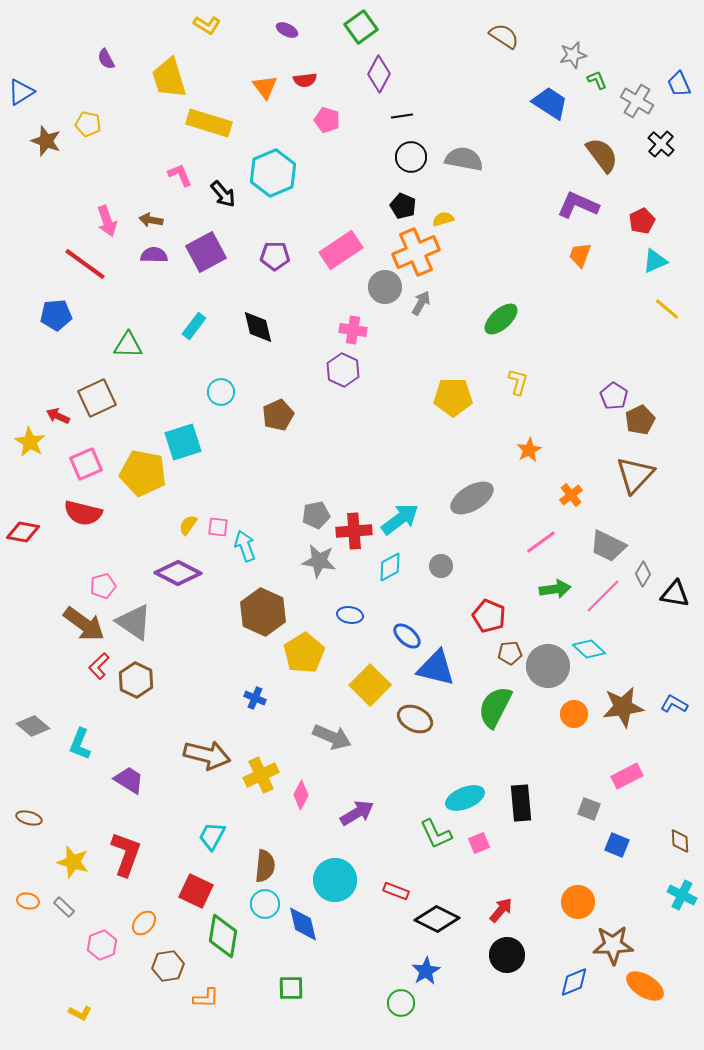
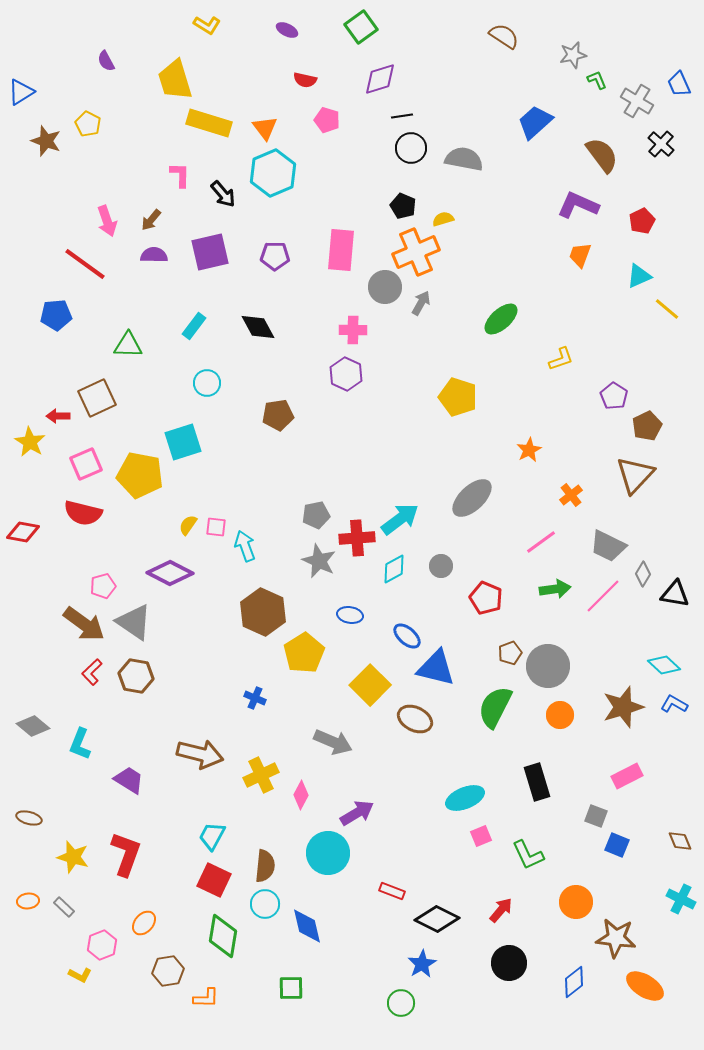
purple semicircle at (106, 59): moved 2 px down
purple diamond at (379, 74): moved 1 px right, 5 px down; rotated 45 degrees clockwise
yellow trapezoid at (169, 78): moved 6 px right, 2 px down
red semicircle at (305, 80): rotated 20 degrees clockwise
orange triangle at (265, 87): moved 41 px down
blue trapezoid at (550, 103): moved 15 px left, 19 px down; rotated 75 degrees counterclockwise
yellow pentagon at (88, 124): rotated 15 degrees clockwise
black circle at (411, 157): moved 9 px up
pink L-shape at (180, 175): rotated 24 degrees clockwise
brown arrow at (151, 220): rotated 60 degrees counterclockwise
pink rectangle at (341, 250): rotated 51 degrees counterclockwise
purple square at (206, 252): moved 4 px right; rotated 15 degrees clockwise
cyan triangle at (655, 261): moved 16 px left, 15 px down
black diamond at (258, 327): rotated 15 degrees counterclockwise
pink cross at (353, 330): rotated 8 degrees counterclockwise
purple hexagon at (343, 370): moved 3 px right, 4 px down
yellow L-shape at (518, 382): moved 43 px right, 23 px up; rotated 56 degrees clockwise
cyan circle at (221, 392): moved 14 px left, 9 px up
yellow pentagon at (453, 397): moved 5 px right; rotated 18 degrees clockwise
brown pentagon at (278, 415): rotated 16 degrees clockwise
red arrow at (58, 416): rotated 25 degrees counterclockwise
brown pentagon at (640, 420): moved 7 px right, 6 px down
yellow pentagon at (143, 473): moved 3 px left, 2 px down
gray ellipse at (472, 498): rotated 12 degrees counterclockwise
pink square at (218, 527): moved 2 px left
red cross at (354, 531): moved 3 px right, 7 px down
gray star at (319, 561): rotated 16 degrees clockwise
cyan diamond at (390, 567): moved 4 px right, 2 px down
purple diamond at (178, 573): moved 8 px left
red pentagon at (489, 616): moved 3 px left, 18 px up
cyan diamond at (589, 649): moved 75 px right, 16 px down
brown pentagon at (510, 653): rotated 15 degrees counterclockwise
red L-shape at (99, 666): moved 7 px left, 6 px down
brown hexagon at (136, 680): moved 4 px up; rotated 16 degrees counterclockwise
brown star at (623, 707): rotated 9 degrees counterclockwise
orange circle at (574, 714): moved 14 px left, 1 px down
gray arrow at (332, 737): moved 1 px right, 5 px down
brown arrow at (207, 755): moved 7 px left, 1 px up
black rectangle at (521, 803): moved 16 px right, 21 px up; rotated 12 degrees counterclockwise
gray square at (589, 809): moved 7 px right, 7 px down
green L-shape at (436, 834): moved 92 px right, 21 px down
brown diamond at (680, 841): rotated 20 degrees counterclockwise
pink square at (479, 843): moved 2 px right, 7 px up
yellow star at (73, 862): moved 5 px up
cyan circle at (335, 880): moved 7 px left, 27 px up
red square at (196, 891): moved 18 px right, 11 px up
red rectangle at (396, 891): moved 4 px left
cyan cross at (682, 895): moved 1 px left, 4 px down
orange ellipse at (28, 901): rotated 20 degrees counterclockwise
orange circle at (578, 902): moved 2 px left
blue diamond at (303, 924): moved 4 px right, 2 px down
brown star at (613, 945): moved 3 px right, 7 px up; rotated 9 degrees clockwise
black circle at (507, 955): moved 2 px right, 8 px down
brown hexagon at (168, 966): moved 5 px down
blue star at (426, 971): moved 4 px left, 7 px up
blue diamond at (574, 982): rotated 16 degrees counterclockwise
yellow L-shape at (80, 1013): moved 38 px up
